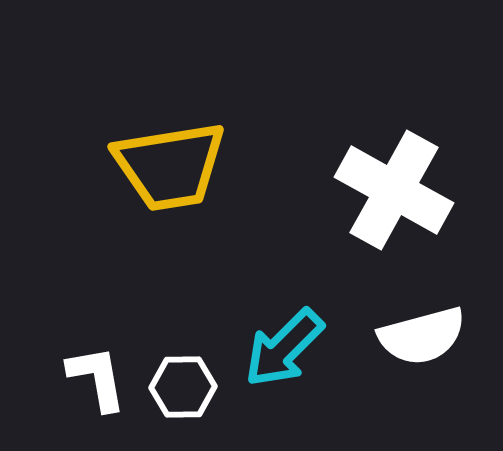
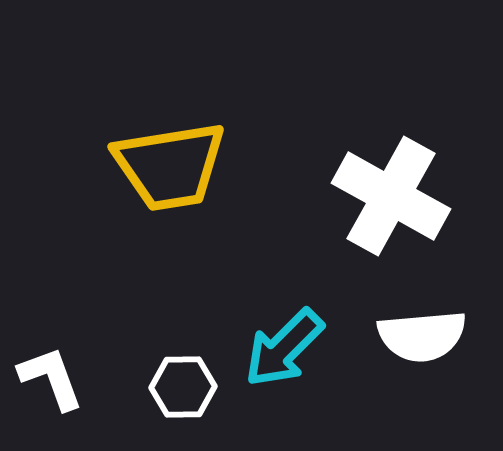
white cross: moved 3 px left, 6 px down
white semicircle: rotated 10 degrees clockwise
white L-shape: moved 46 px left; rotated 10 degrees counterclockwise
